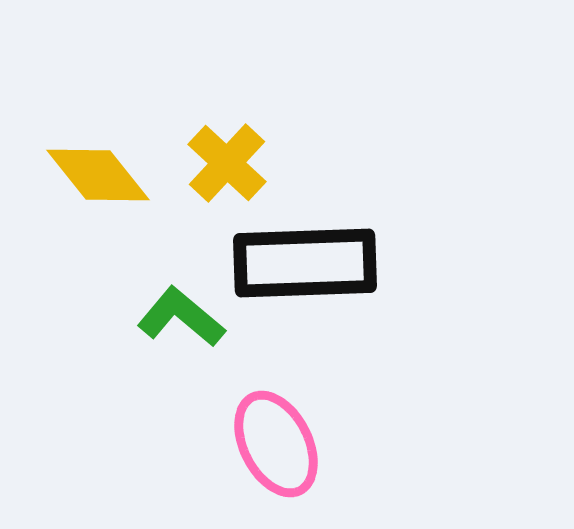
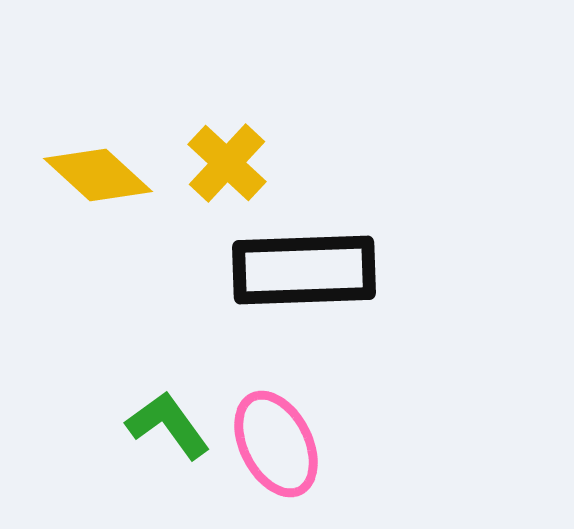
yellow diamond: rotated 9 degrees counterclockwise
black rectangle: moved 1 px left, 7 px down
green L-shape: moved 13 px left, 108 px down; rotated 14 degrees clockwise
